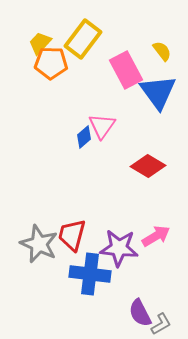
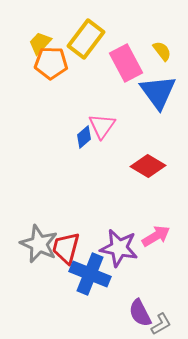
yellow rectangle: moved 3 px right
pink rectangle: moved 7 px up
red trapezoid: moved 6 px left, 13 px down
purple star: rotated 6 degrees clockwise
blue cross: rotated 15 degrees clockwise
